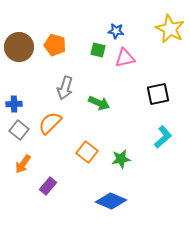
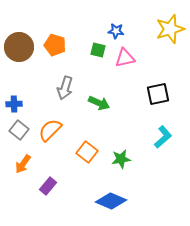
yellow star: rotated 28 degrees clockwise
orange semicircle: moved 7 px down
